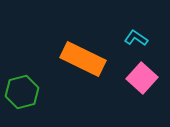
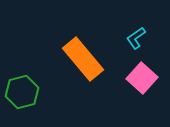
cyan L-shape: rotated 70 degrees counterclockwise
orange rectangle: rotated 24 degrees clockwise
